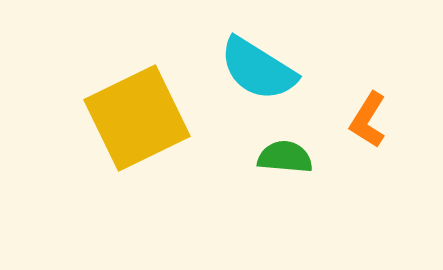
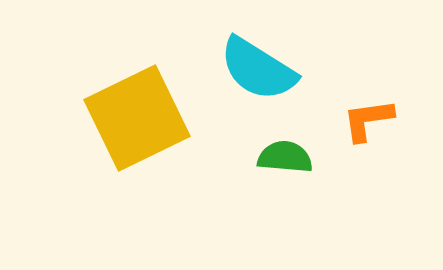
orange L-shape: rotated 50 degrees clockwise
